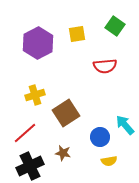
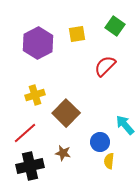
red semicircle: rotated 140 degrees clockwise
brown square: rotated 12 degrees counterclockwise
blue circle: moved 5 px down
yellow semicircle: rotated 105 degrees clockwise
black cross: rotated 12 degrees clockwise
